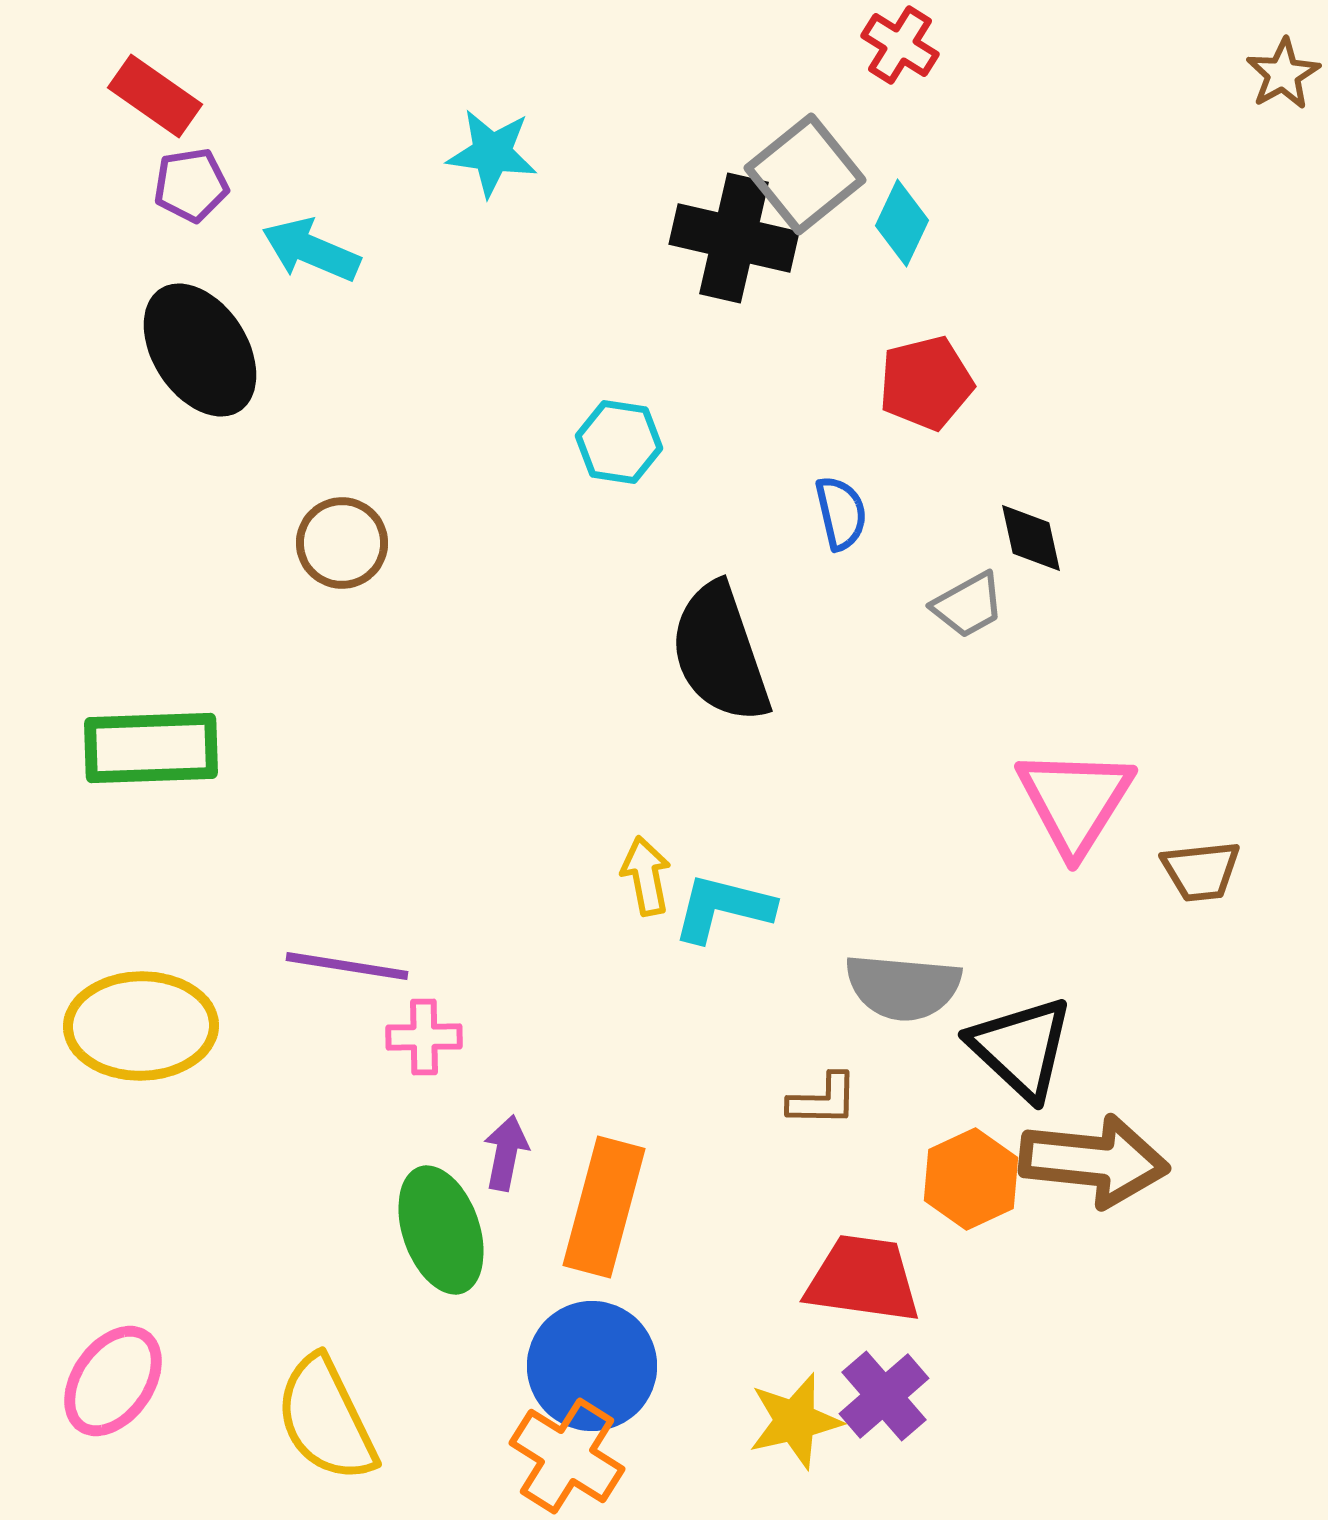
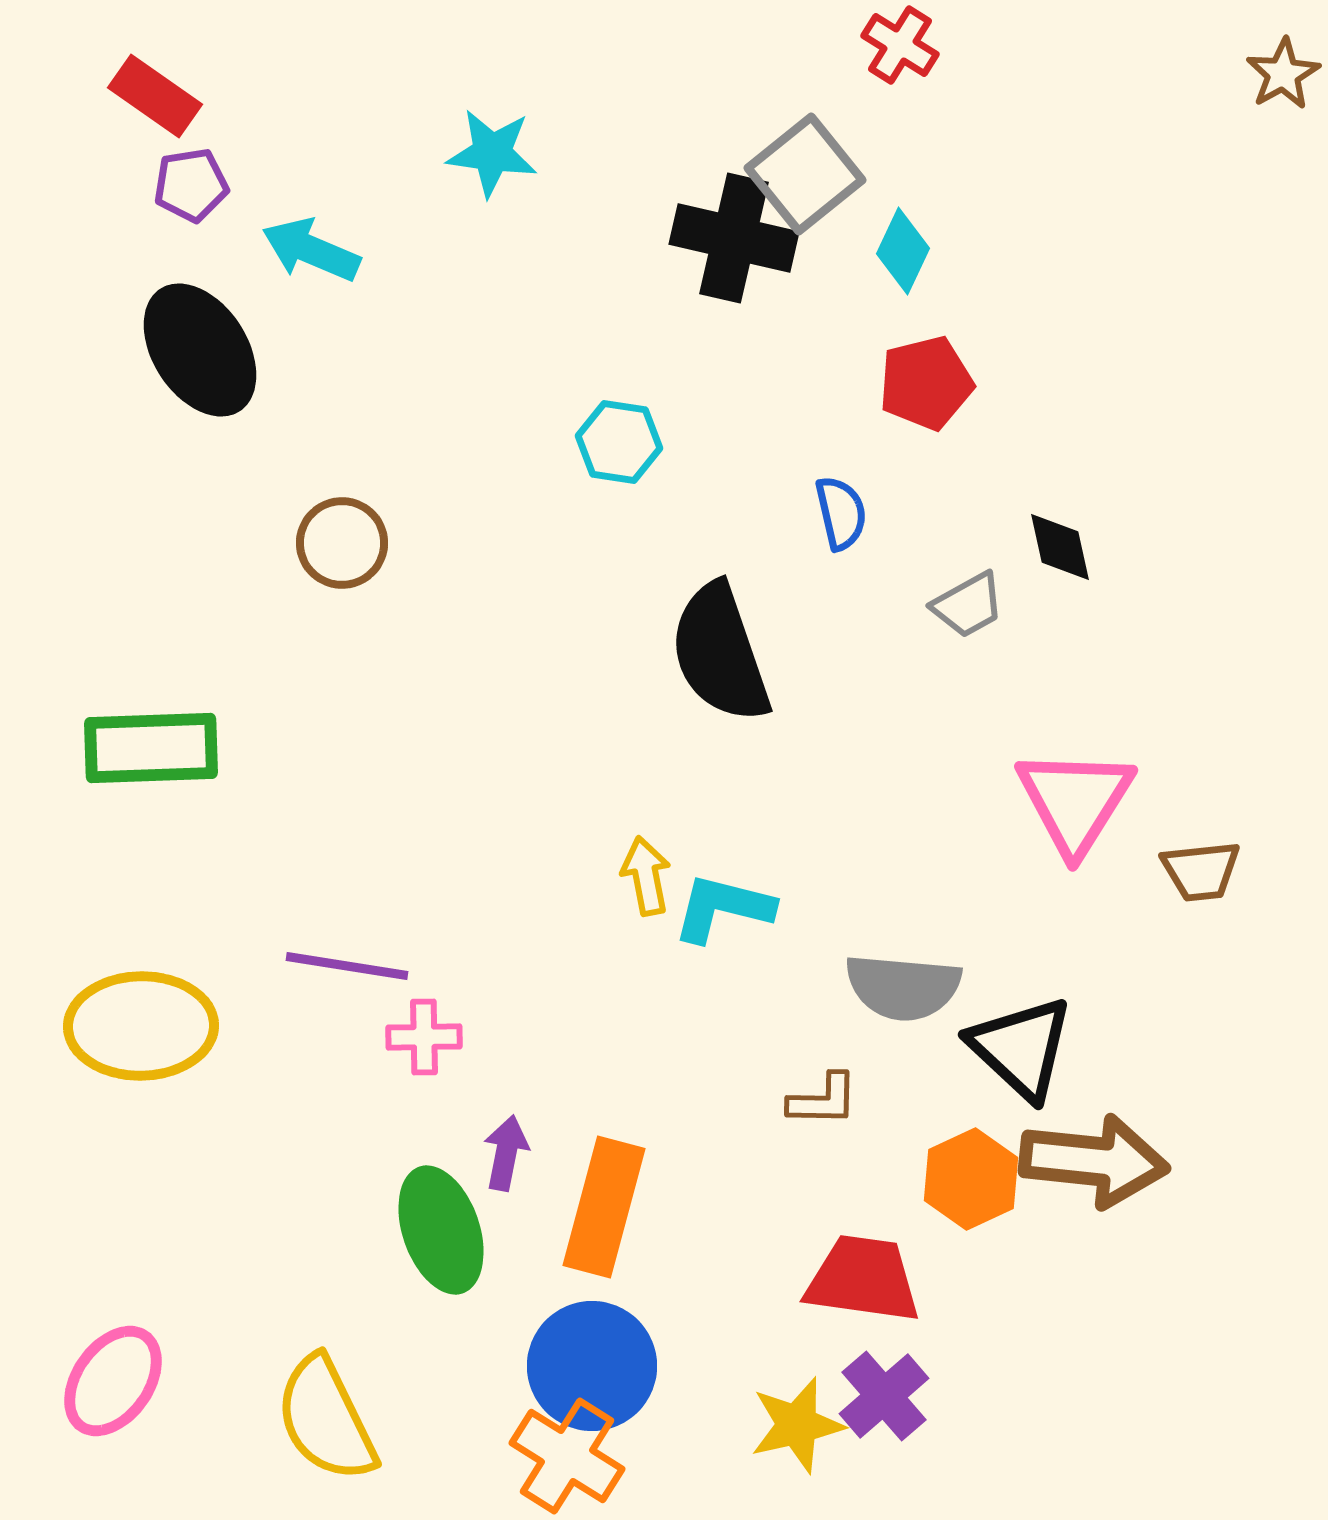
cyan diamond: moved 1 px right, 28 px down
black diamond: moved 29 px right, 9 px down
yellow star: moved 2 px right, 4 px down
